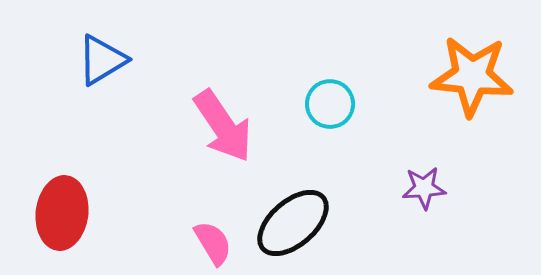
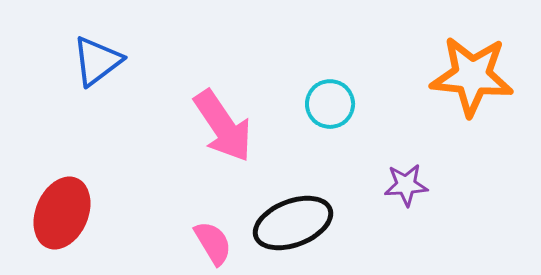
blue triangle: moved 5 px left, 1 px down; rotated 6 degrees counterclockwise
purple star: moved 18 px left, 3 px up
red ellipse: rotated 16 degrees clockwise
black ellipse: rotated 20 degrees clockwise
